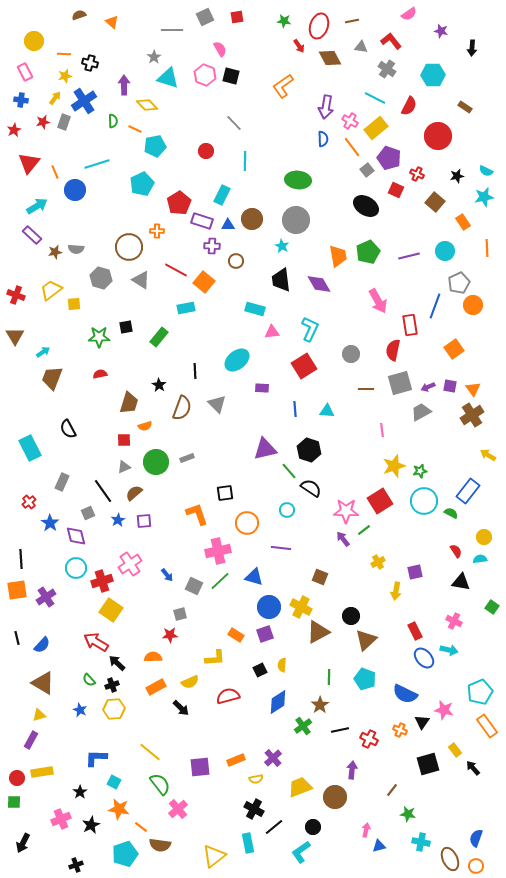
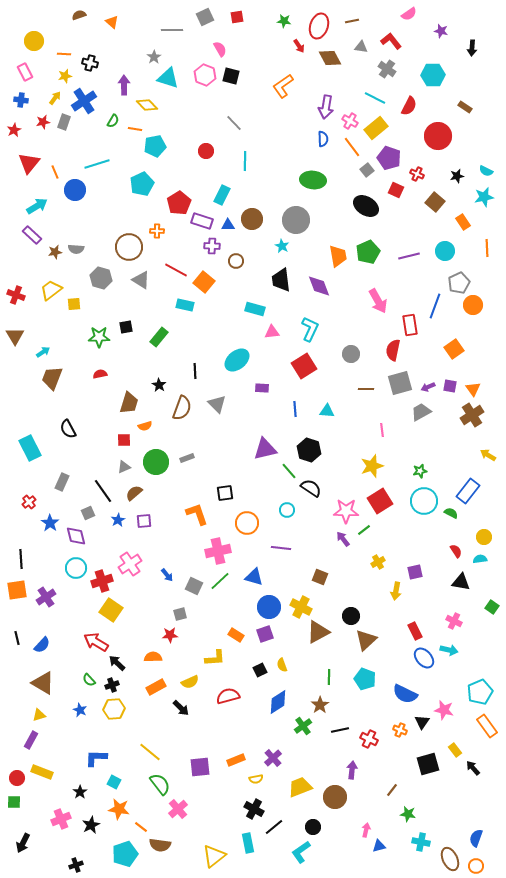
green semicircle at (113, 121): rotated 32 degrees clockwise
orange line at (135, 129): rotated 16 degrees counterclockwise
green ellipse at (298, 180): moved 15 px right
purple diamond at (319, 284): moved 2 px down; rotated 10 degrees clockwise
cyan rectangle at (186, 308): moved 1 px left, 3 px up; rotated 24 degrees clockwise
yellow star at (394, 466): moved 22 px left
yellow semicircle at (282, 665): rotated 24 degrees counterclockwise
yellow rectangle at (42, 772): rotated 30 degrees clockwise
